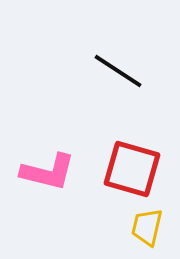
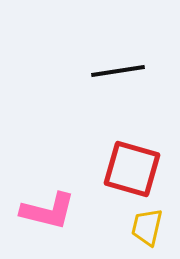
black line: rotated 42 degrees counterclockwise
pink L-shape: moved 39 px down
